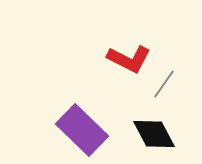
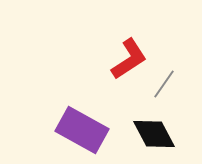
red L-shape: rotated 60 degrees counterclockwise
purple rectangle: rotated 15 degrees counterclockwise
